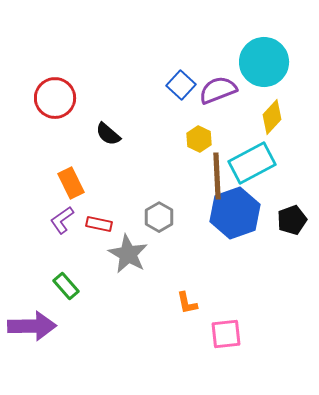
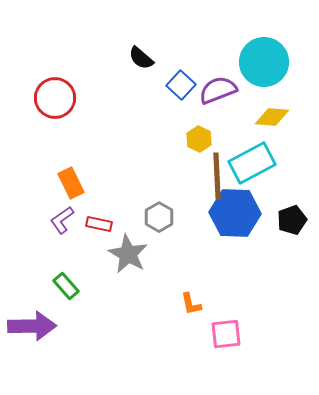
yellow diamond: rotated 52 degrees clockwise
black semicircle: moved 33 px right, 76 px up
blue hexagon: rotated 21 degrees clockwise
orange L-shape: moved 4 px right, 1 px down
